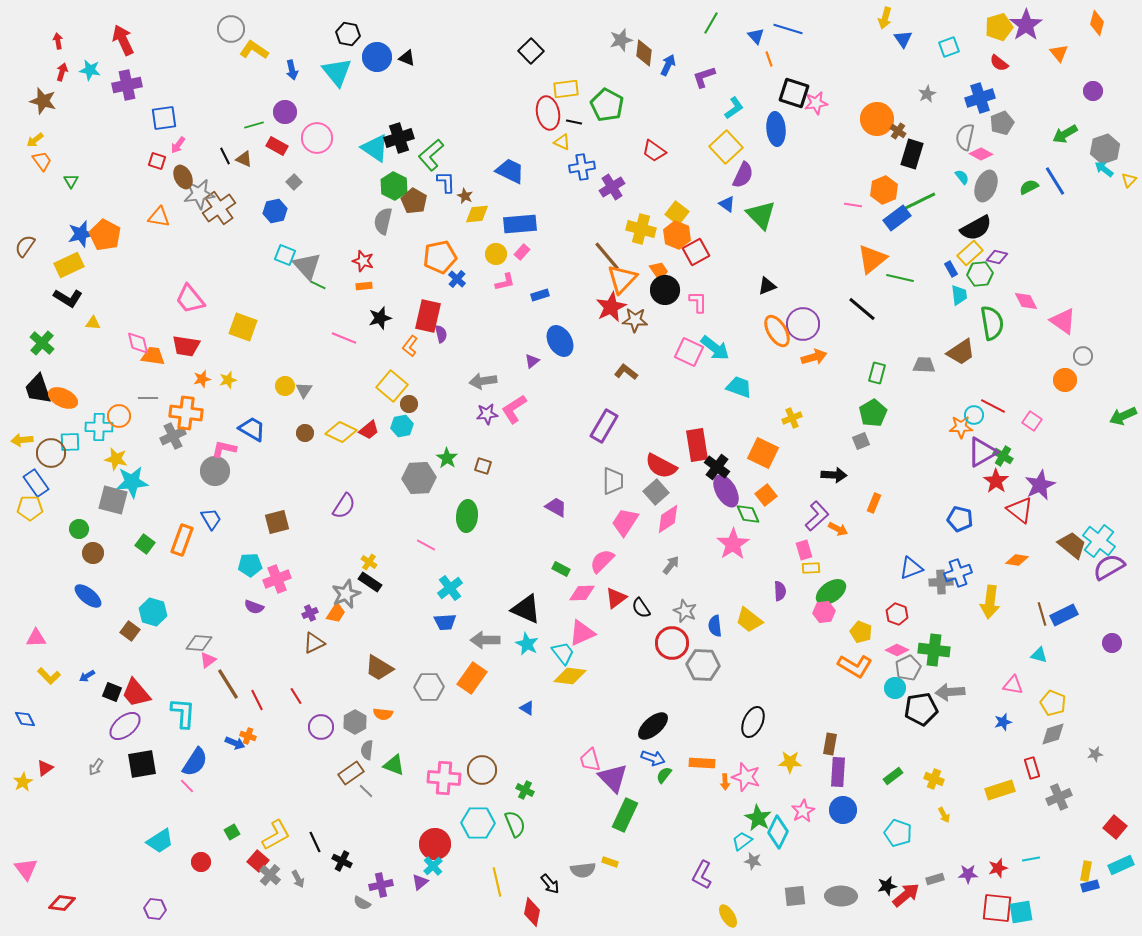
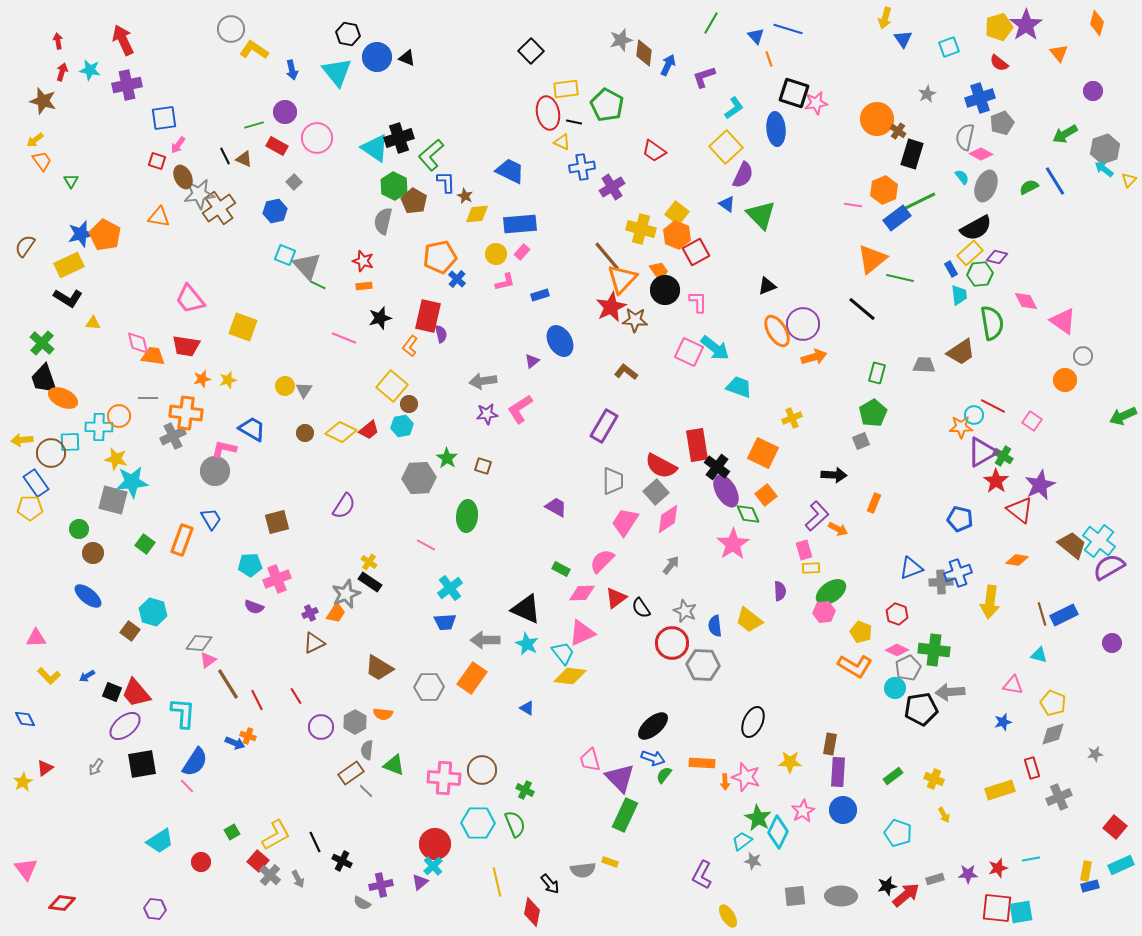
black trapezoid at (38, 389): moved 6 px right, 10 px up
pink L-shape at (514, 409): moved 6 px right
purple triangle at (613, 778): moved 7 px right
